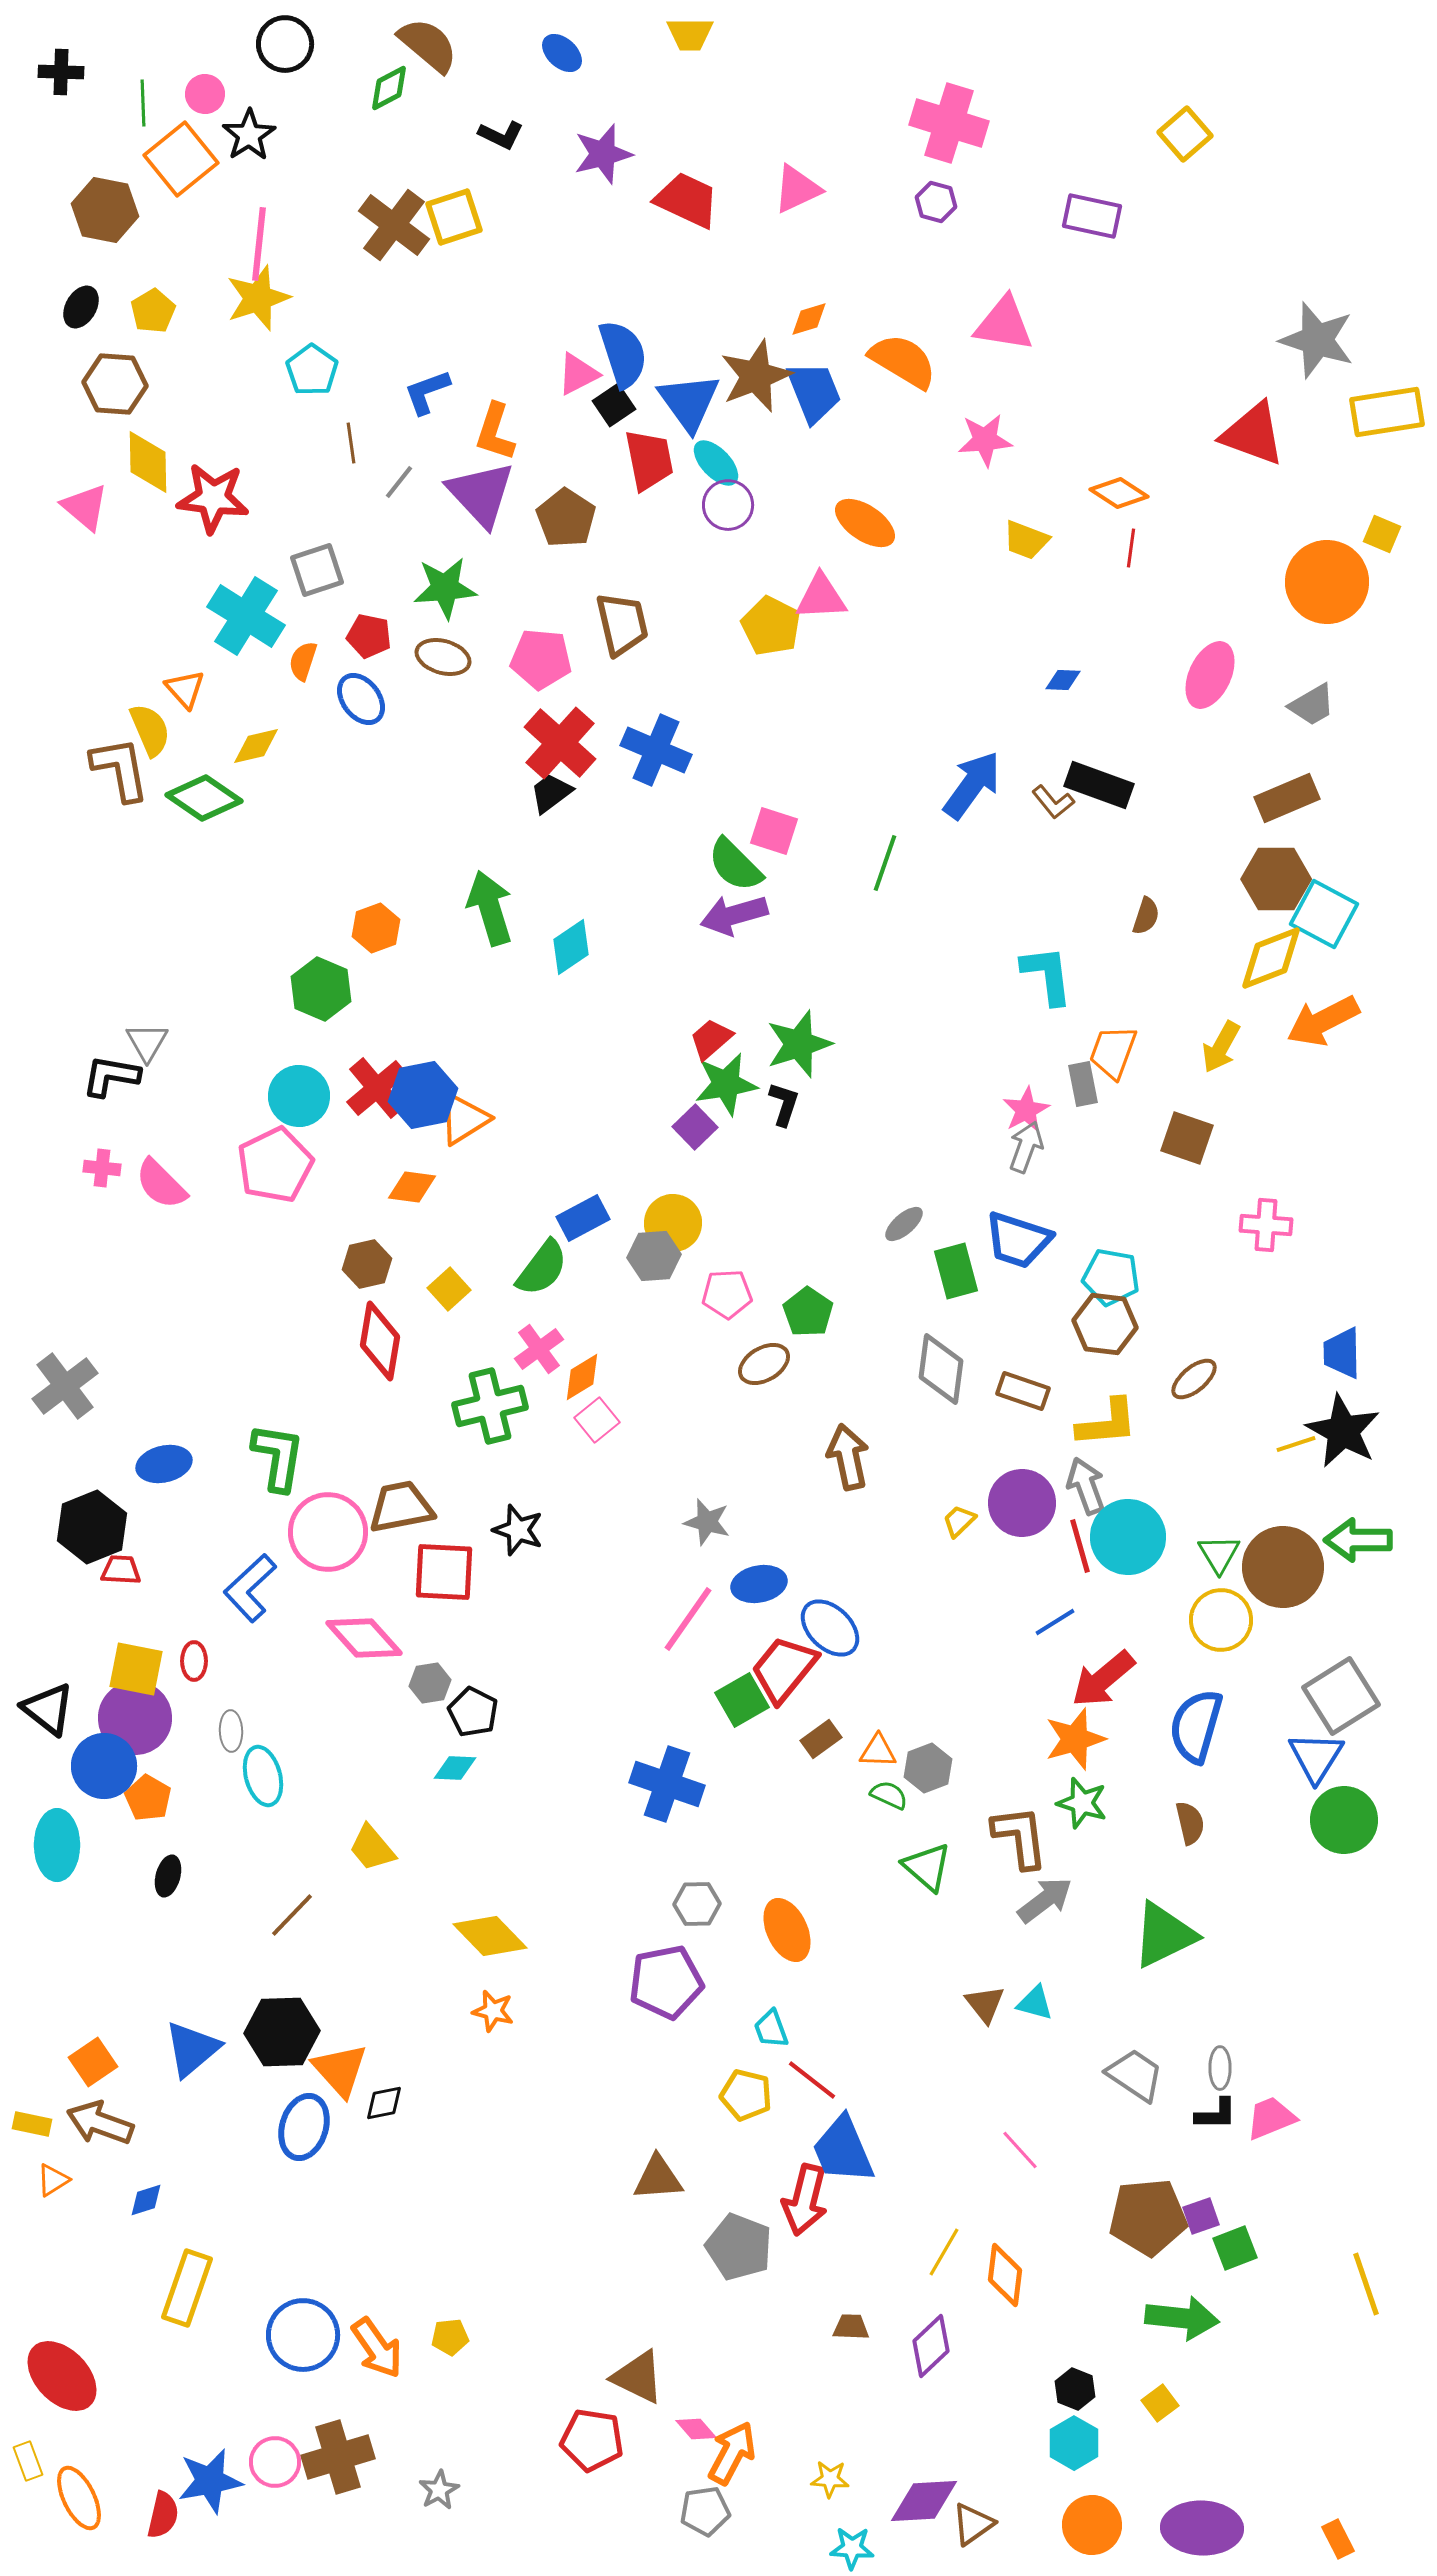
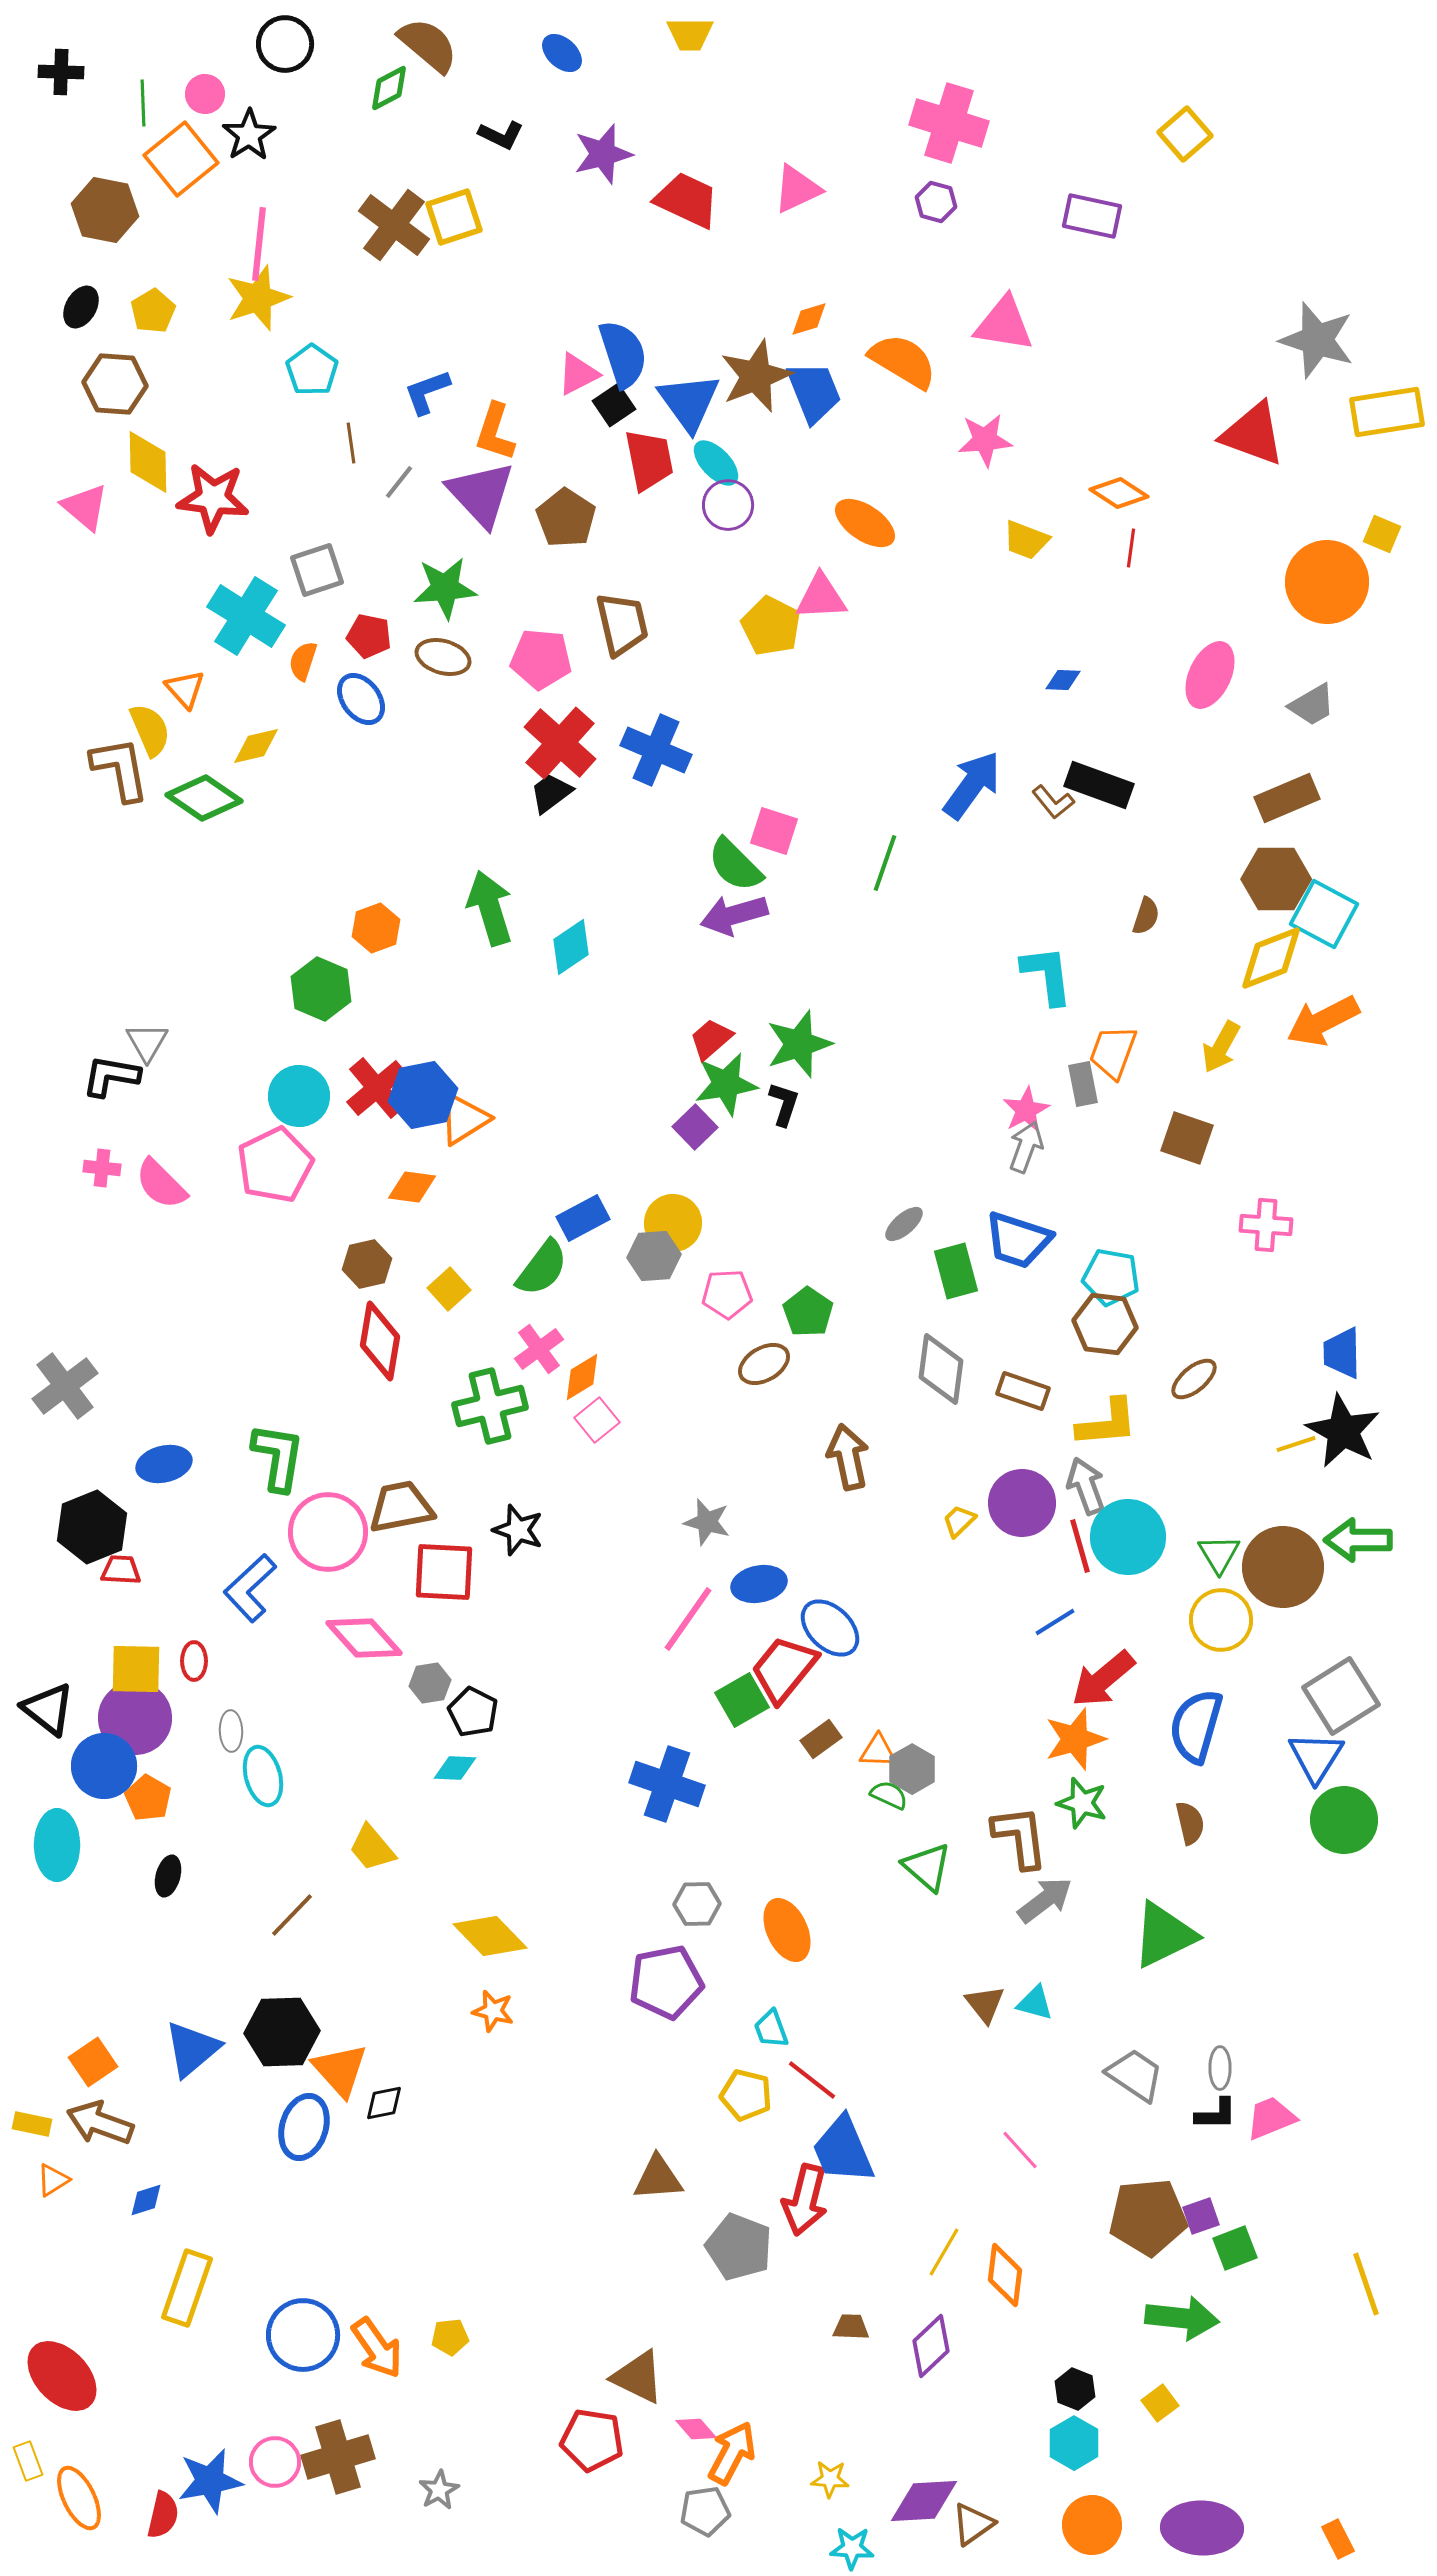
yellow square at (136, 1669): rotated 10 degrees counterclockwise
gray hexagon at (928, 1768): moved 16 px left, 1 px down; rotated 9 degrees counterclockwise
